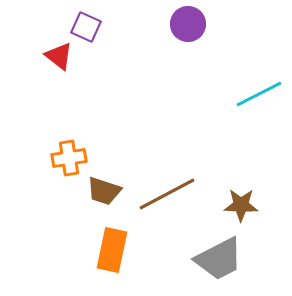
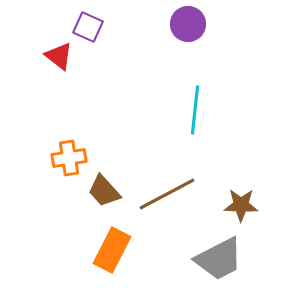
purple square: moved 2 px right
cyan line: moved 64 px left, 16 px down; rotated 57 degrees counterclockwise
brown trapezoid: rotated 30 degrees clockwise
orange rectangle: rotated 15 degrees clockwise
